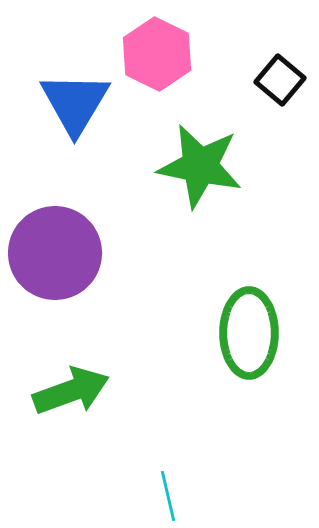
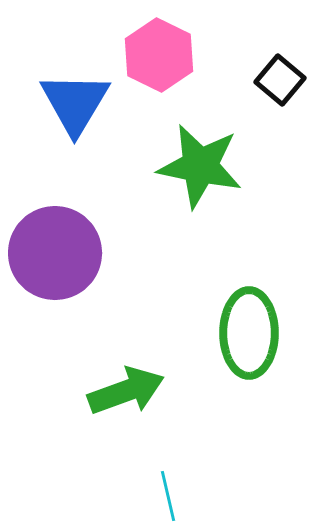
pink hexagon: moved 2 px right, 1 px down
green arrow: moved 55 px right
